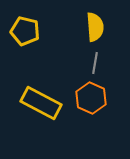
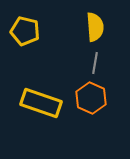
yellow rectangle: rotated 9 degrees counterclockwise
